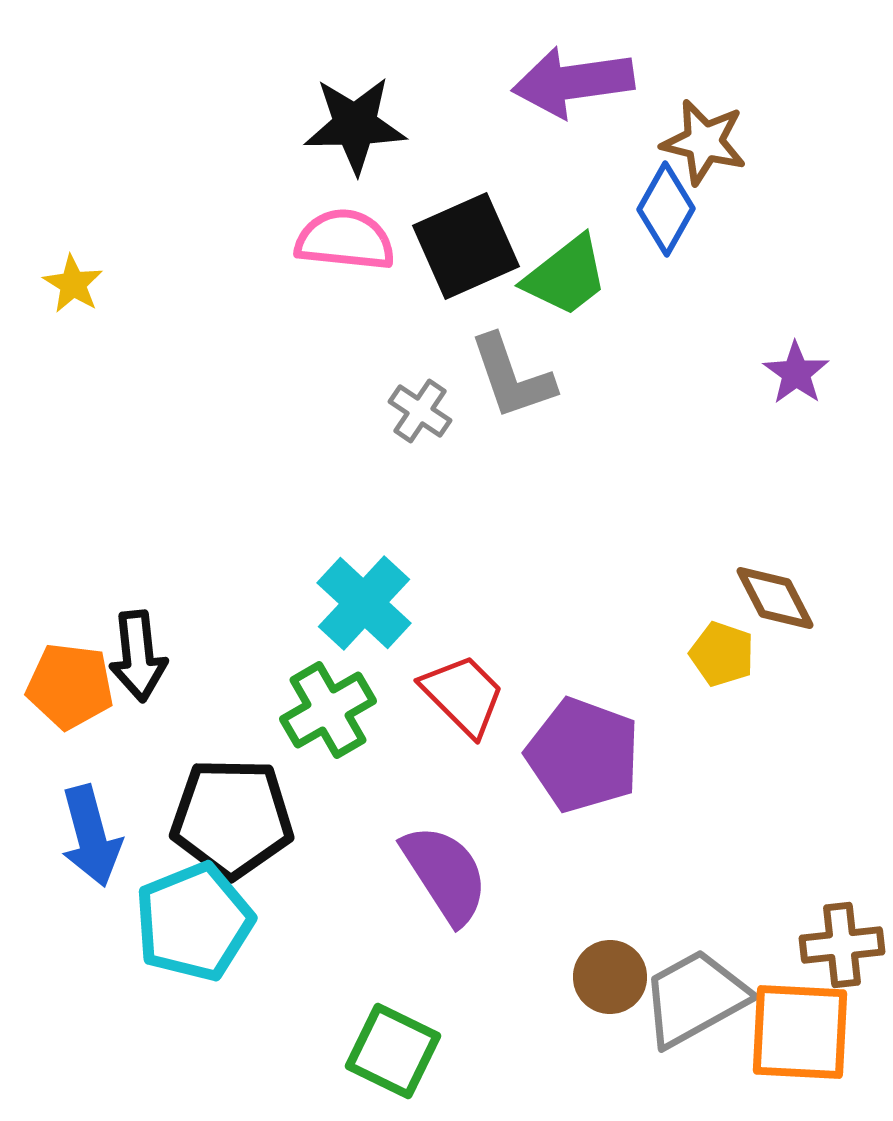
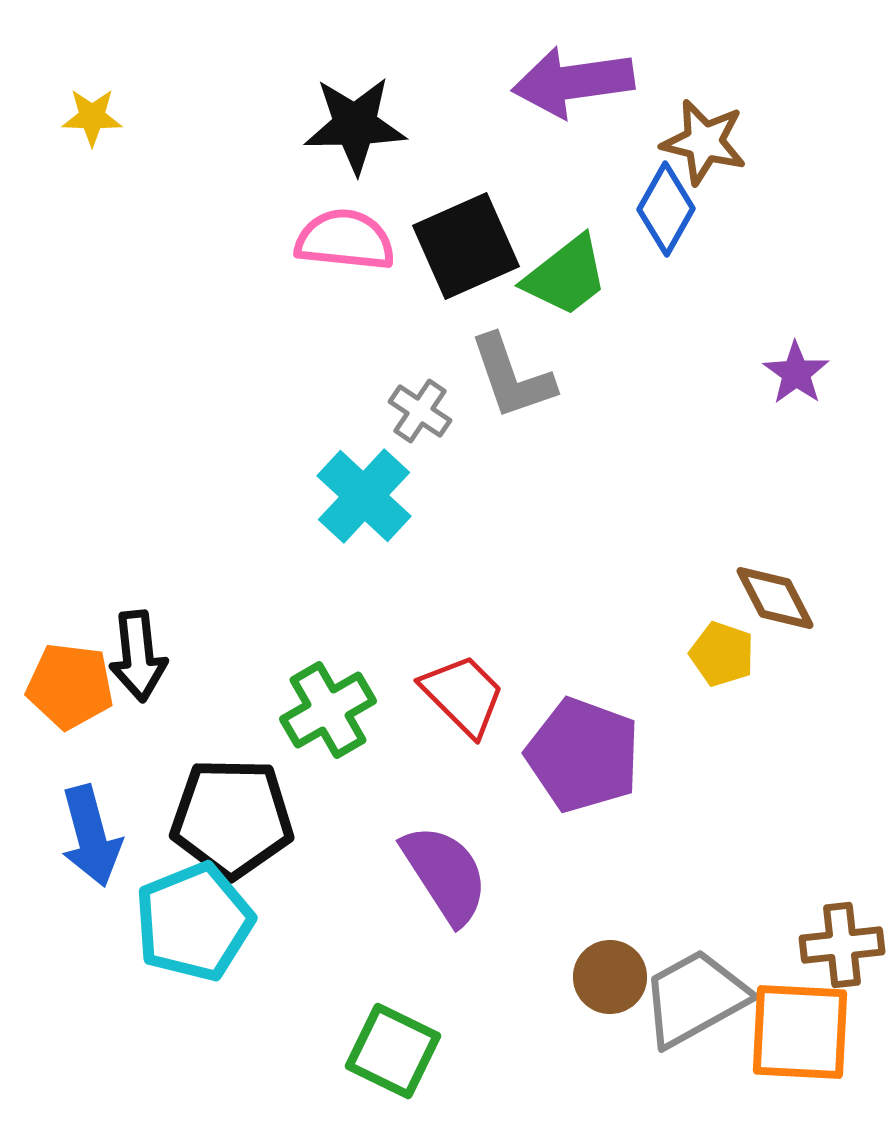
yellow star: moved 19 px right, 167 px up; rotated 30 degrees counterclockwise
cyan cross: moved 107 px up
